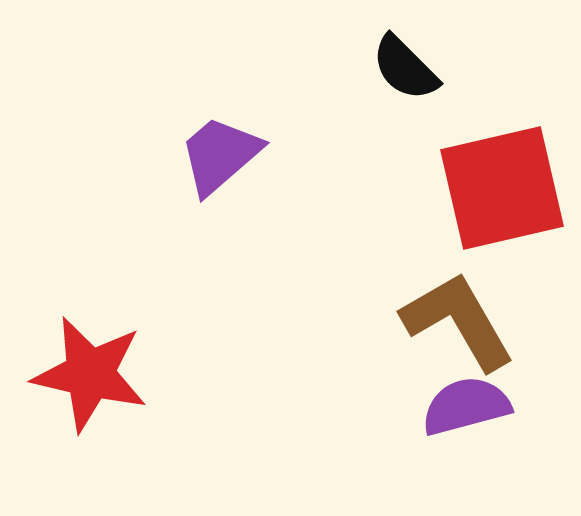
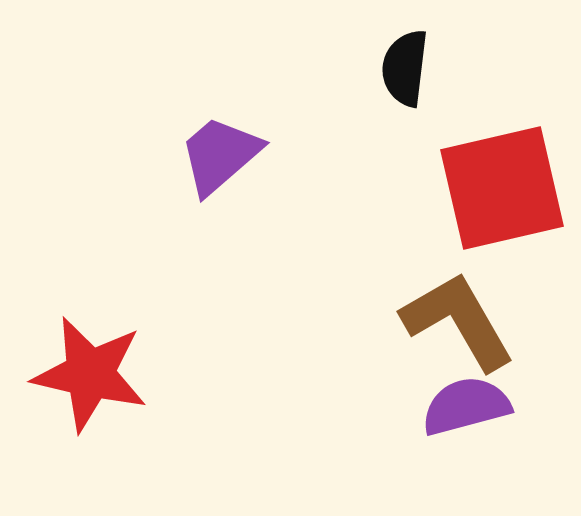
black semicircle: rotated 52 degrees clockwise
